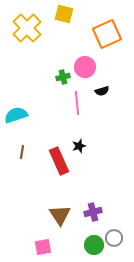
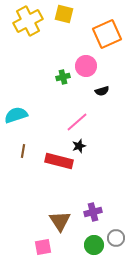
yellow cross: moved 1 px right, 7 px up; rotated 16 degrees clockwise
pink circle: moved 1 px right, 1 px up
pink line: moved 19 px down; rotated 55 degrees clockwise
brown line: moved 1 px right, 1 px up
red rectangle: rotated 52 degrees counterclockwise
brown triangle: moved 6 px down
gray circle: moved 2 px right
